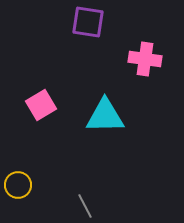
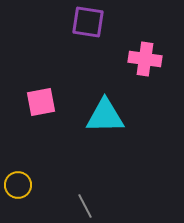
pink square: moved 3 px up; rotated 20 degrees clockwise
